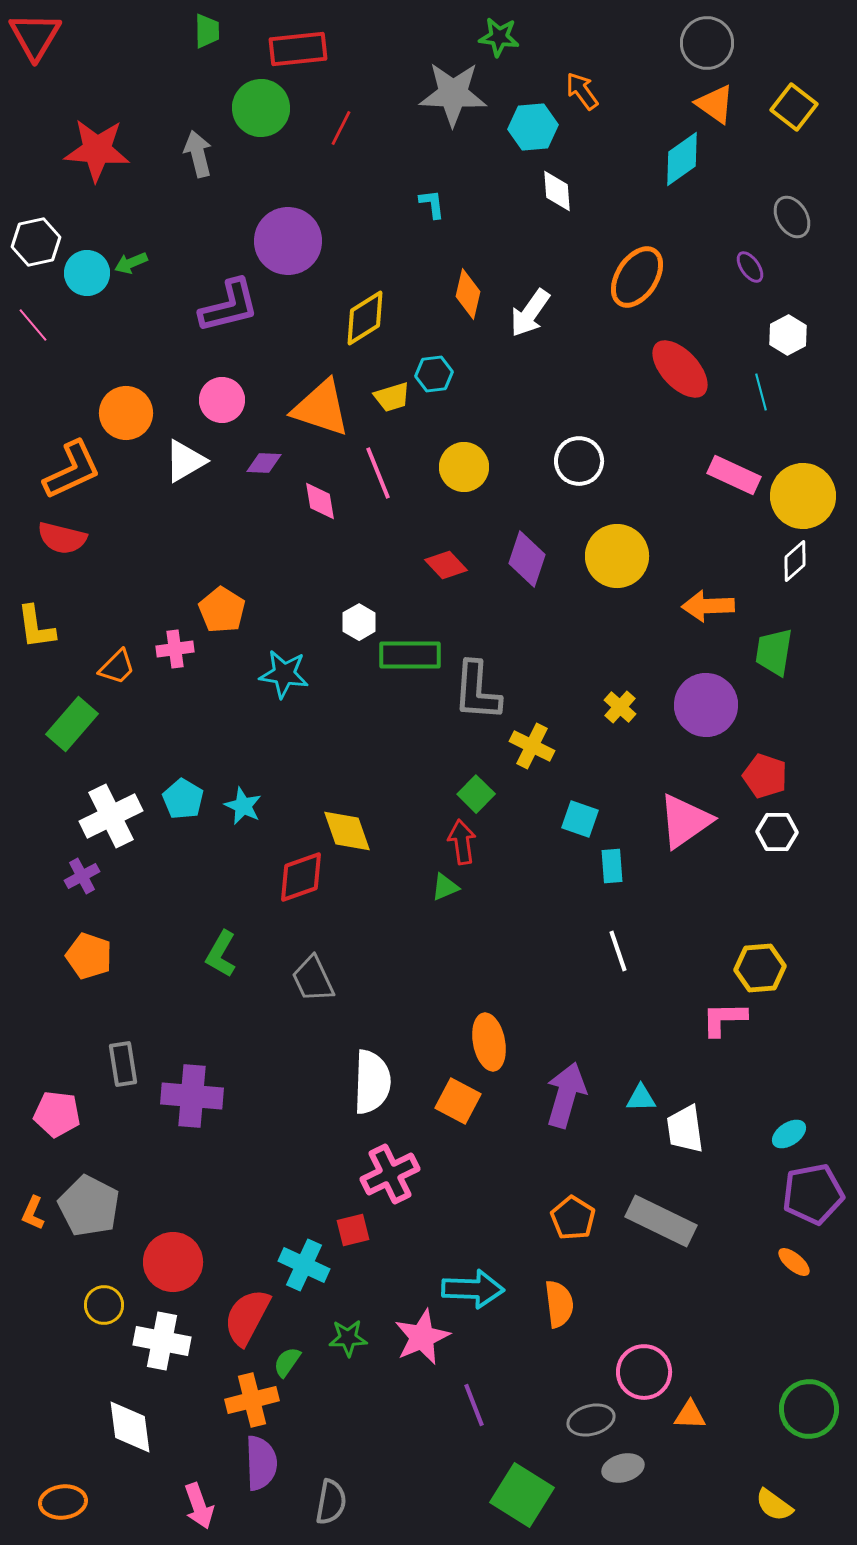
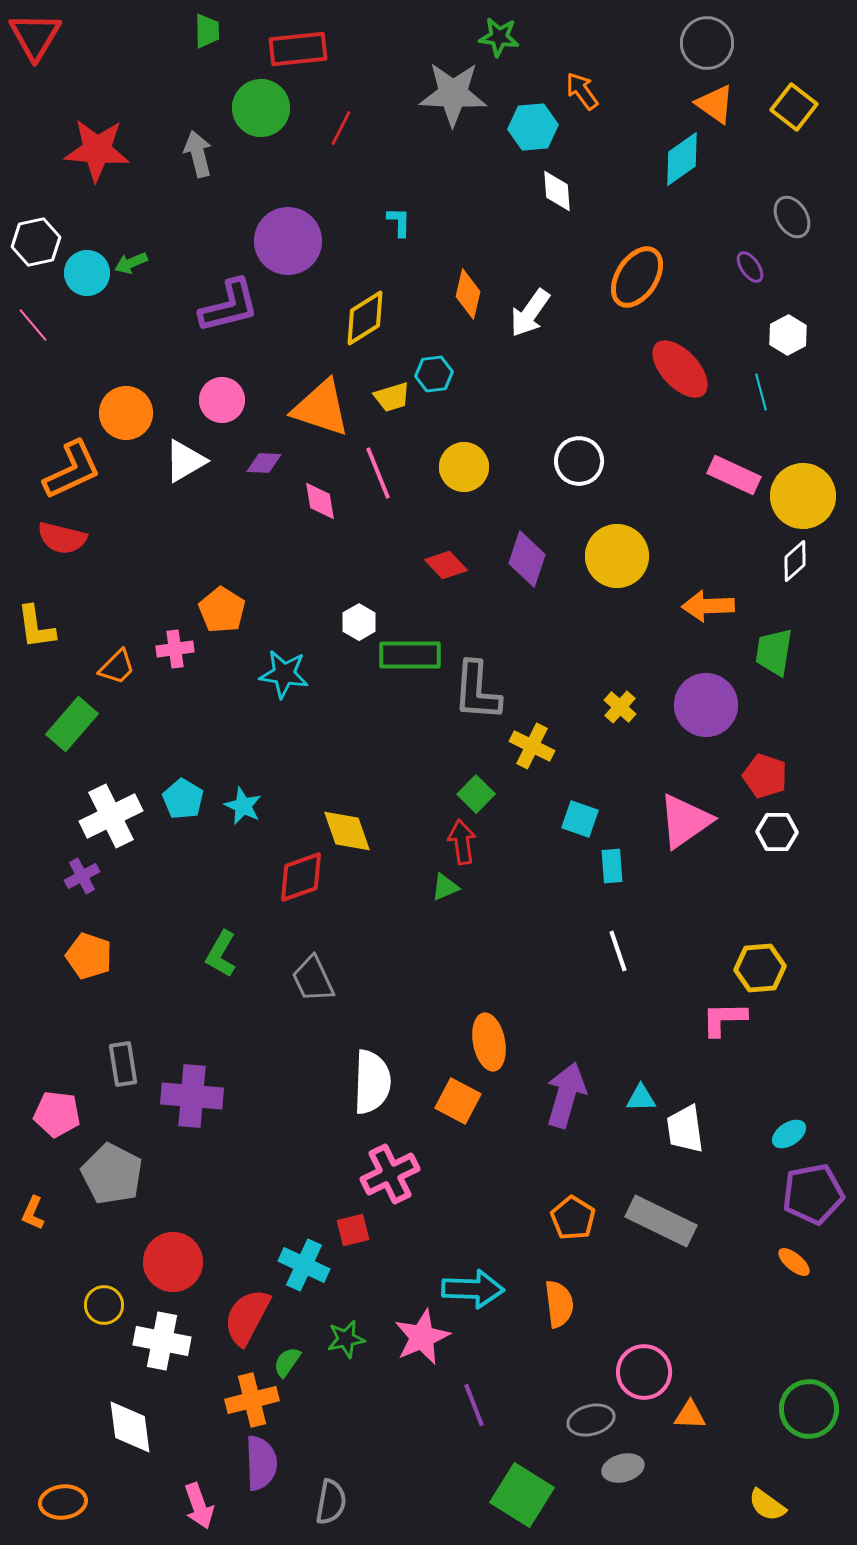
cyan L-shape at (432, 204): moved 33 px left, 18 px down; rotated 8 degrees clockwise
gray pentagon at (89, 1206): moved 23 px right, 32 px up
green star at (348, 1338): moved 2 px left, 1 px down; rotated 9 degrees counterclockwise
yellow semicircle at (774, 1505): moved 7 px left
